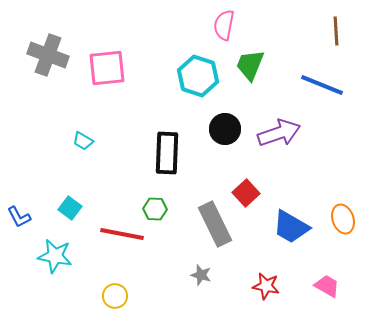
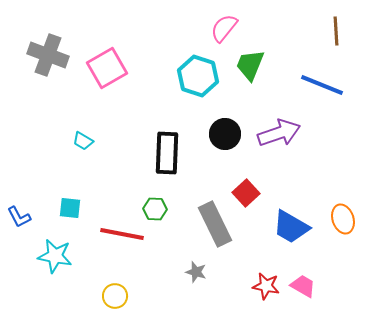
pink semicircle: moved 3 px down; rotated 28 degrees clockwise
pink square: rotated 24 degrees counterclockwise
black circle: moved 5 px down
cyan square: rotated 30 degrees counterclockwise
gray star: moved 5 px left, 3 px up
pink trapezoid: moved 24 px left
